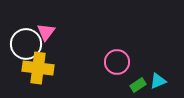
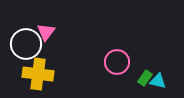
yellow cross: moved 6 px down
cyan triangle: rotated 36 degrees clockwise
green rectangle: moved 7 px right, 7 px up; rotated 21 degrees counterclockwise
